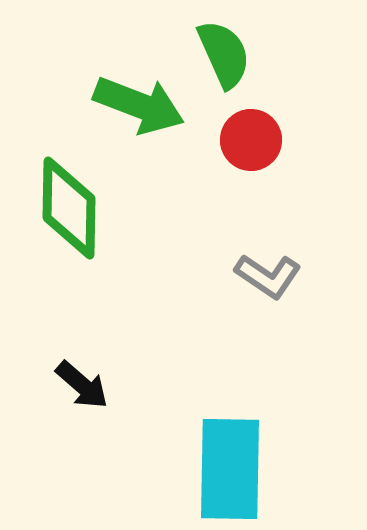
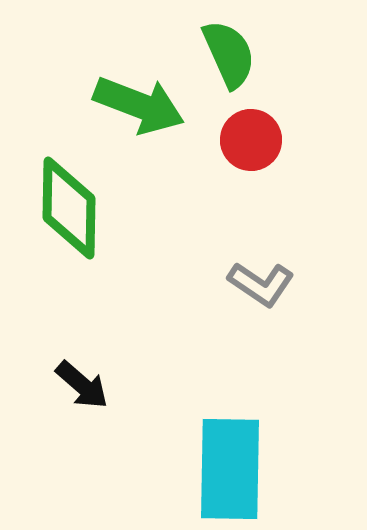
green semicircle: moved 5 px right
gray L-shape: moved 7 px left, 8 px down
